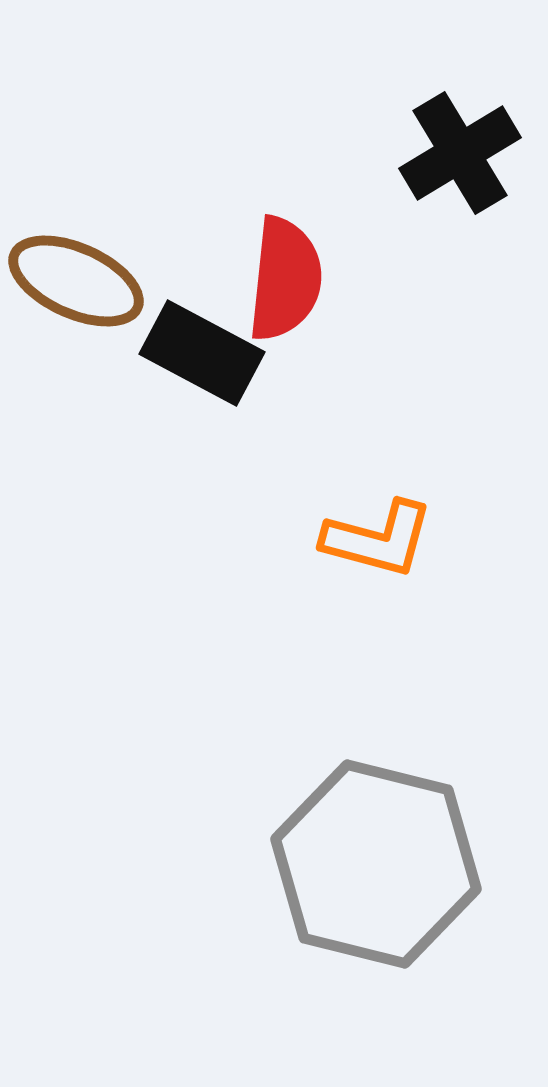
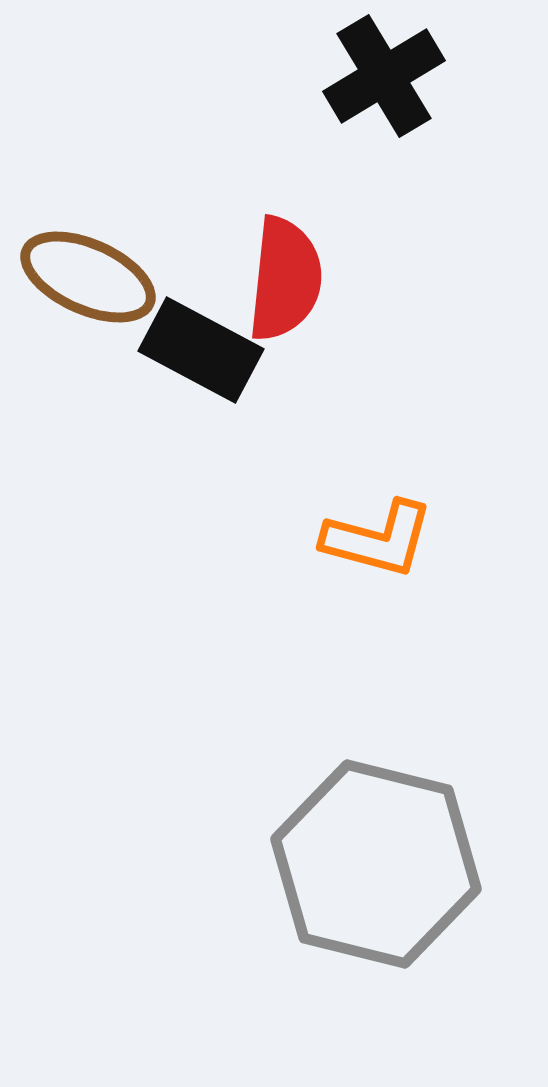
black cross: moved 76 px left, 77 px up
brown ellipse: moved 12 px right, 4 px up
black rectangle: moved 1 px left, 3 px up
